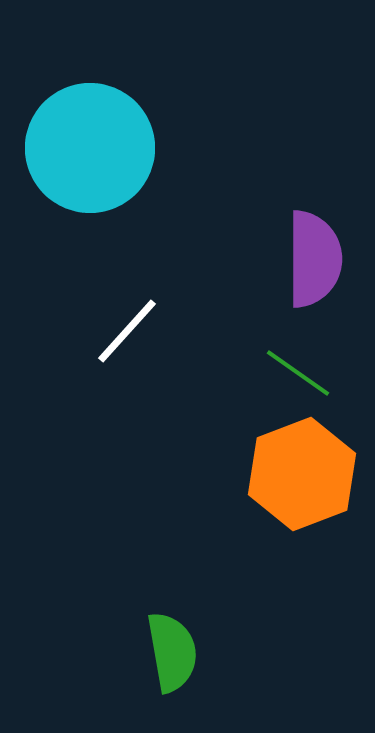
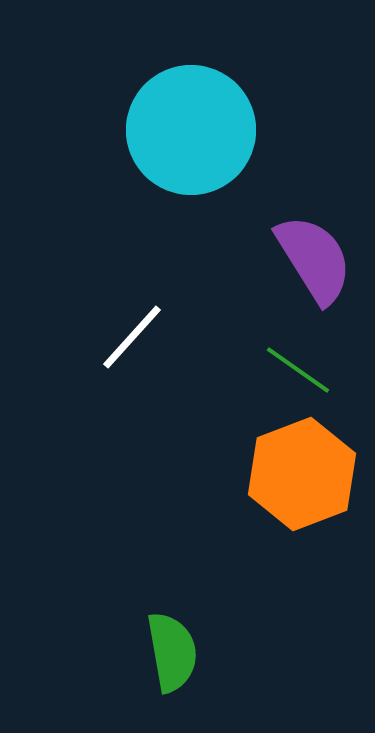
cyan circle: moved 101 px right, 18 px up
purple semicircle: rotated 32 degrees counterclockwise
white line: moved 5 px right, 6 px down
green line: moved 3 px up
